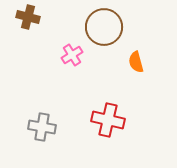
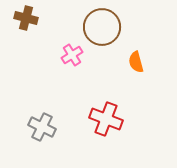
brown cross: moved 2 px left, 1 px down
brown circle: moved 2 px left
red cross: moved 2 px left, 1 px up; rotated 8 degrees clockwise
gray cross: rotated 16 degrees clockwise
